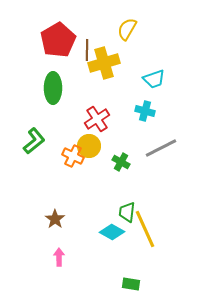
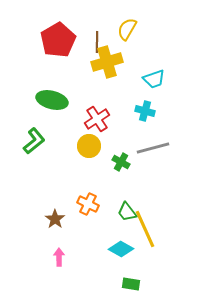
brown line: moved 10 px right, 8 px up
yellow cross: moved 3 px right, 1 px up
green ellipse: moved 1 px left, 12 px down; rotated 76 degrees counterclockwise
gray line: moved 8 px left; rotated 12 degrees clockwise
orange cross: moved 15 px right, 48 px down
green trapezoid: rotated 45 degrees counterclockwise
cyan diamond: moved 9 px right, 17 px down
